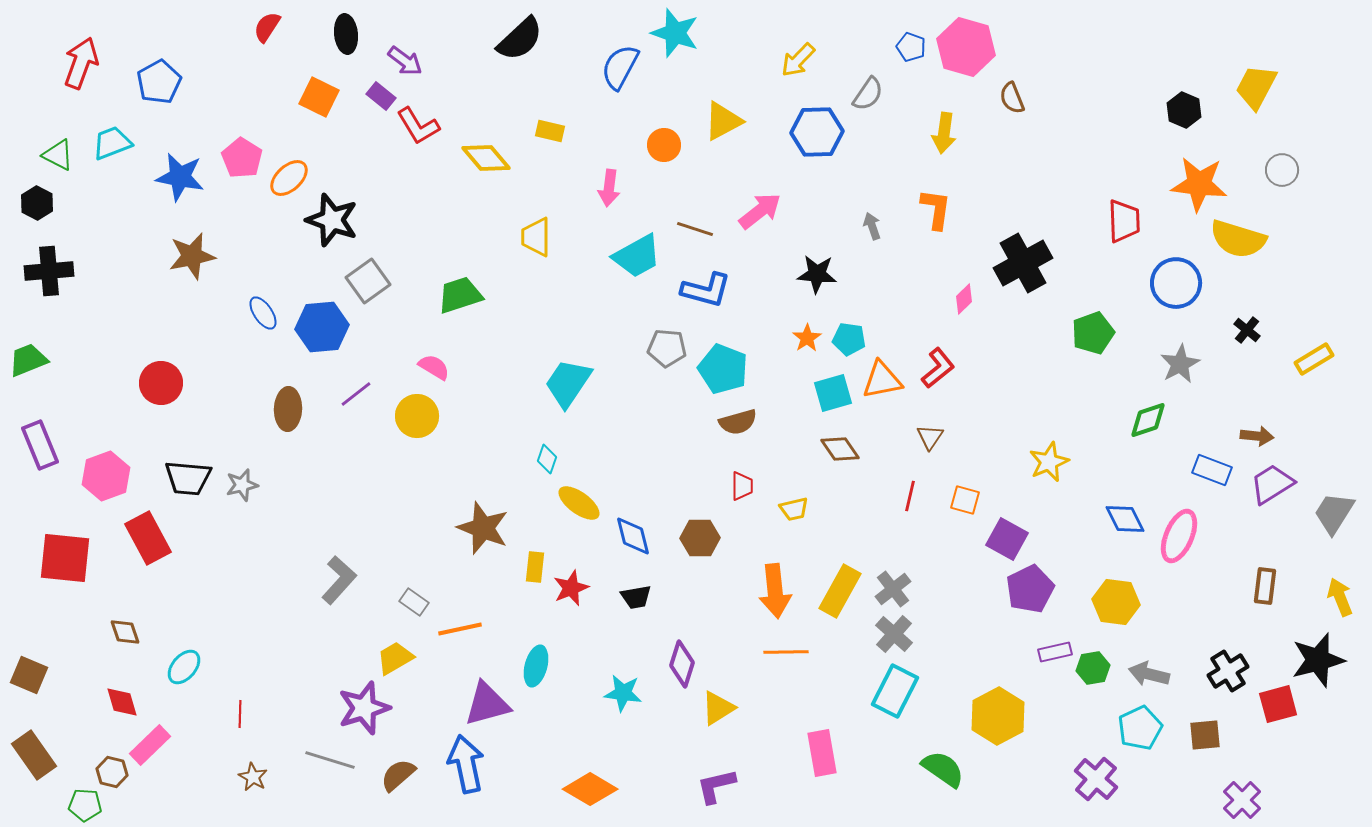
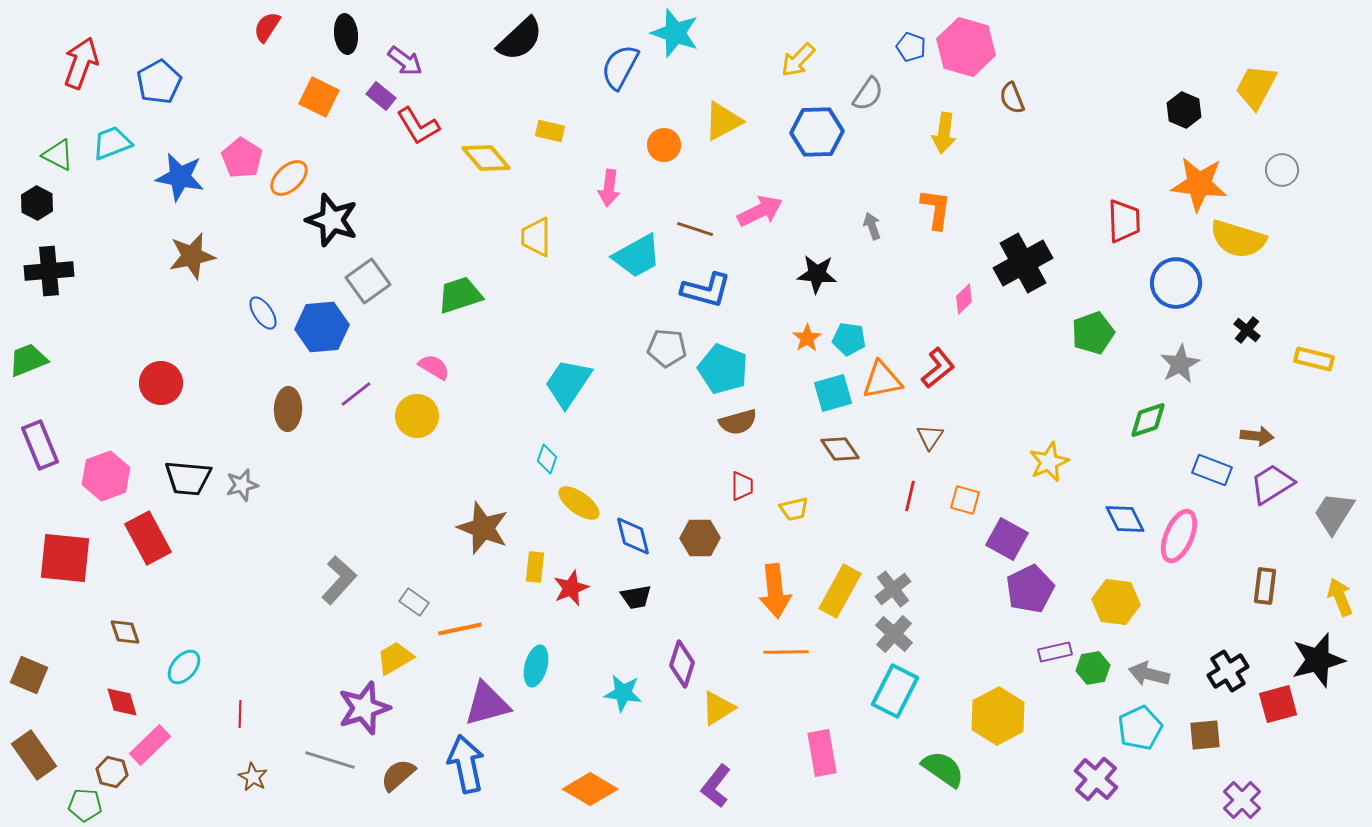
pink arrow at (760, 211): rotated 12 degrees clockwise
yellow rectangle at (1314, 359): rotated 45 degrees clockwise
purple L-shape at (716, 786): rotated 39 degrees counterclockwise
